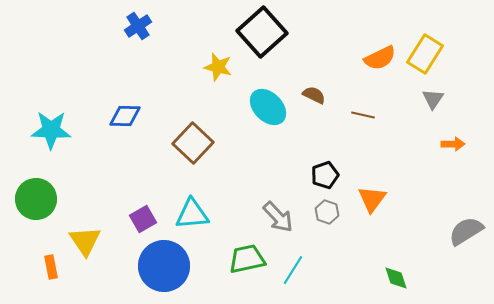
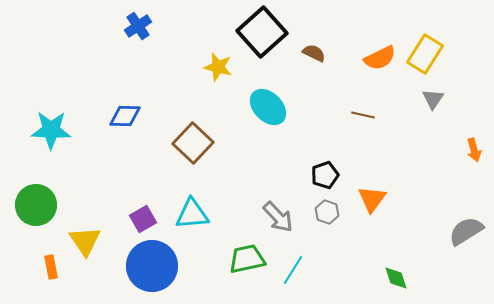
brown semicircle: moved 42 px up
orange arrow: moved 21 px right, 6 px down; rotated 75 degrees clockwise
green circle: moved 6 px down
blue circle: moved 12 px left
